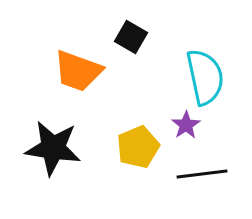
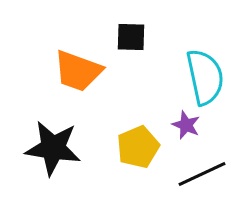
black square: rotated 28 degrees counterclockwise
purple star: rotated 16 degrees counterclockwise
black line: rotated 18 degrees counterclockwise
